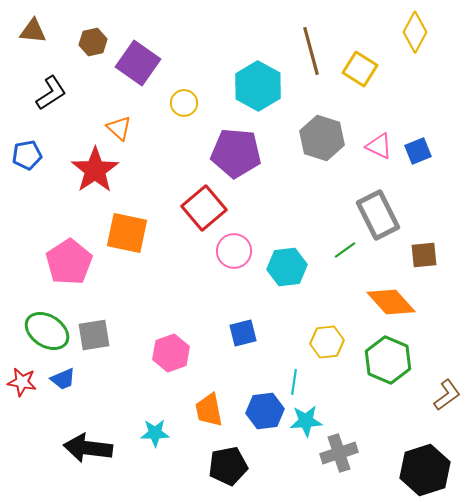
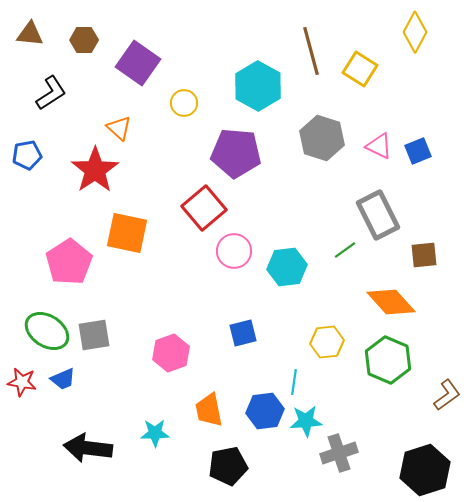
brown triangle at (33, 31): moved 3 px left, 3 px down
brown hexagon at (93, 42): moved 9 px left, 2 px up; rotated 12 degrees clockwise
